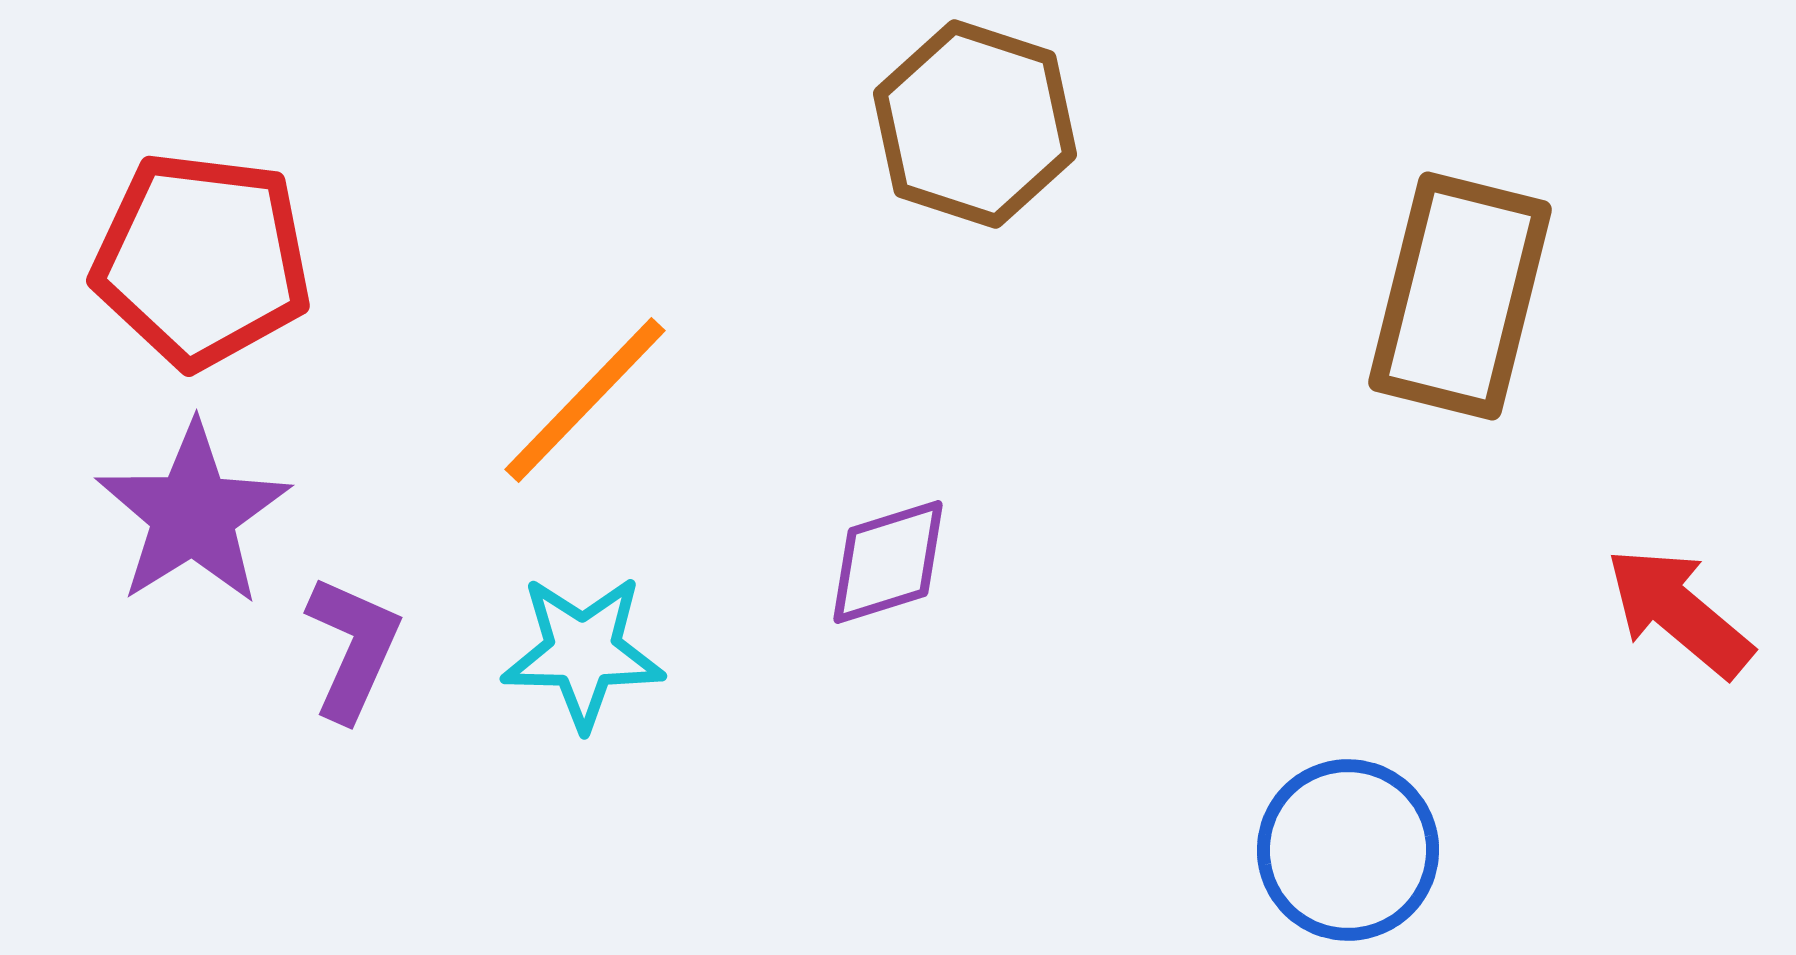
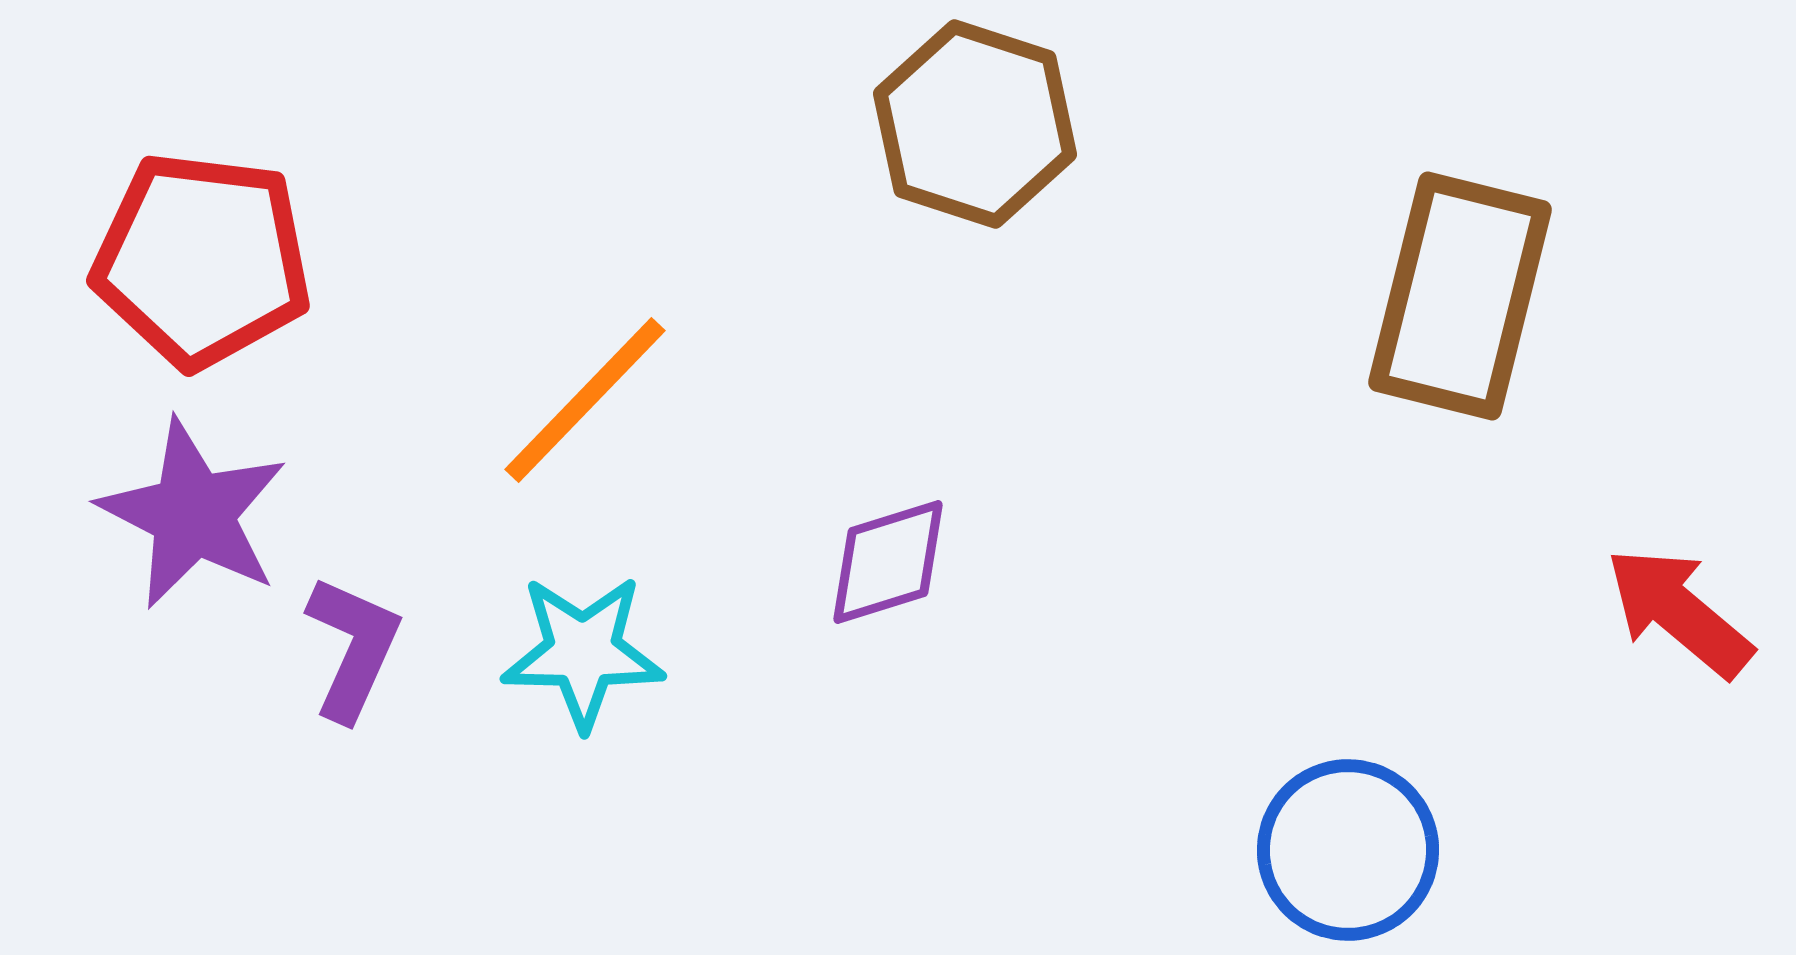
purple star: rotated 13 degrees counterclockwise
